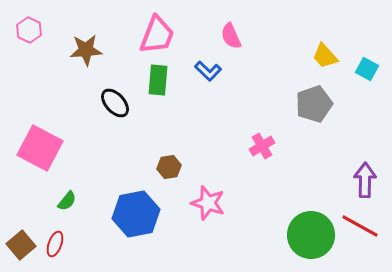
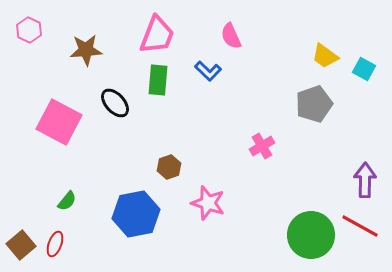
yellow trapezoid: rotated 12 degrees counterclockwise
cyan square: moved 3 px left
pink square: moved 19 px right, 26 px up
brown hexagon: rotated 10 degrees counterclockwise
